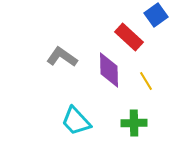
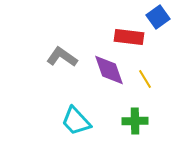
blue square: moved 2 px right, 2 px down
red rectangle: rotated 36 degrees counterclockwise
purple diamond: rotated 18 degrees counterclockwise
yellow line: moved 1 px left, 2 px up
green cross: moved 1 px right, 2 px up
